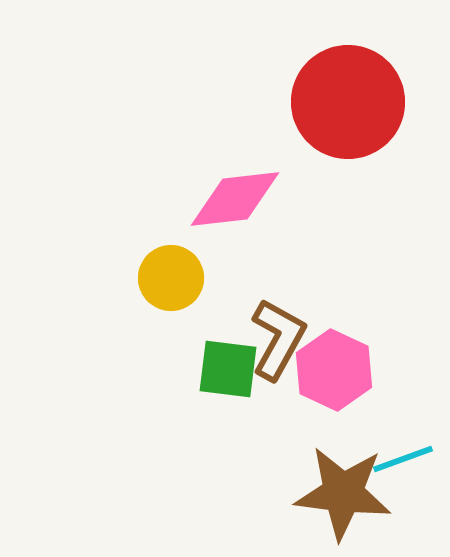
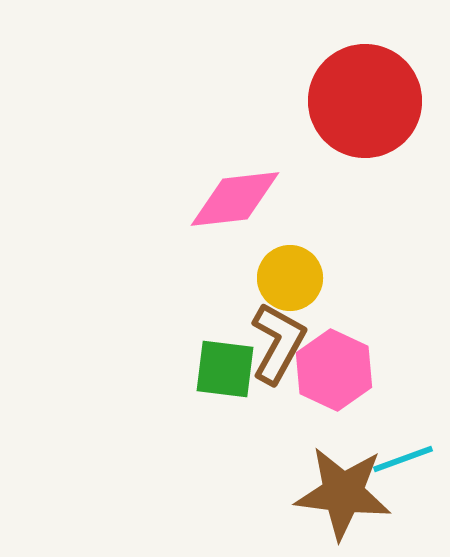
red circle: moved 17 px right, 1 px up
yellow circle: moved 119 px right
brown L-shape: moved 4 px down
green square: moved 3 px left
